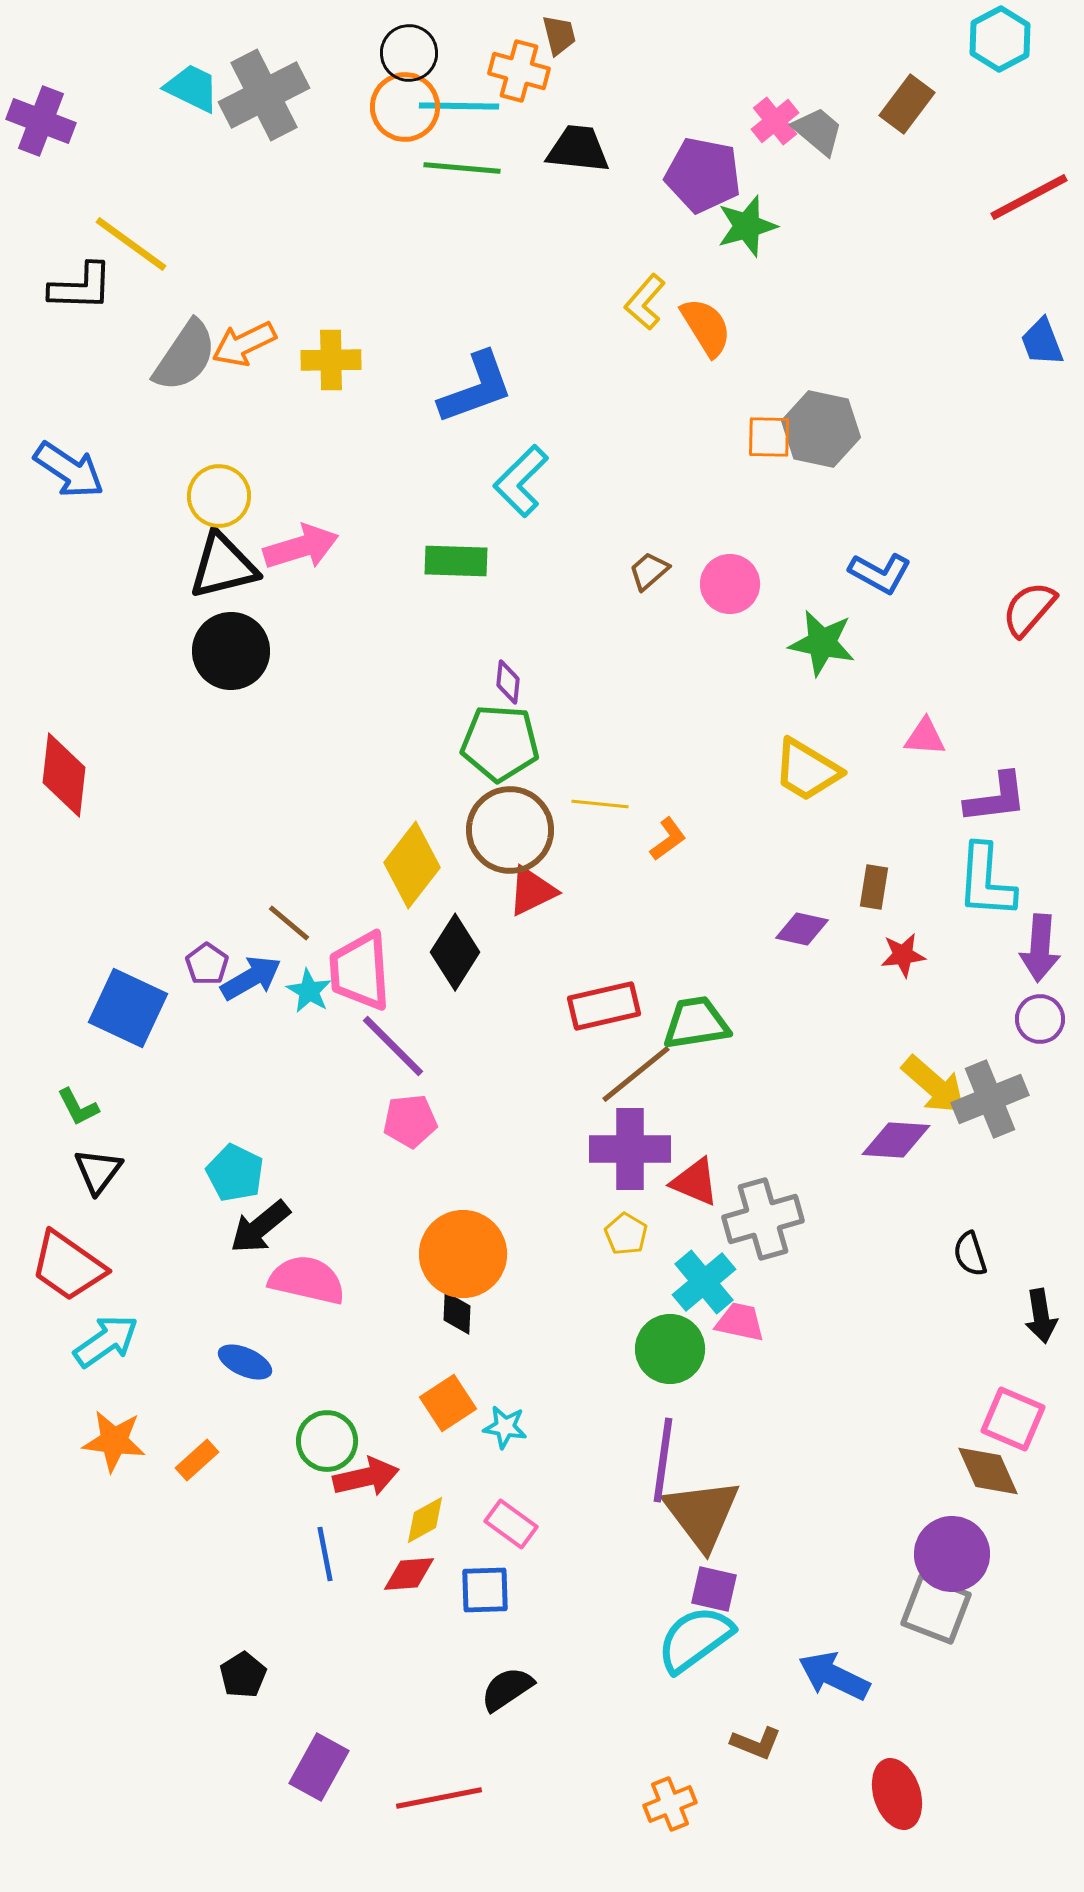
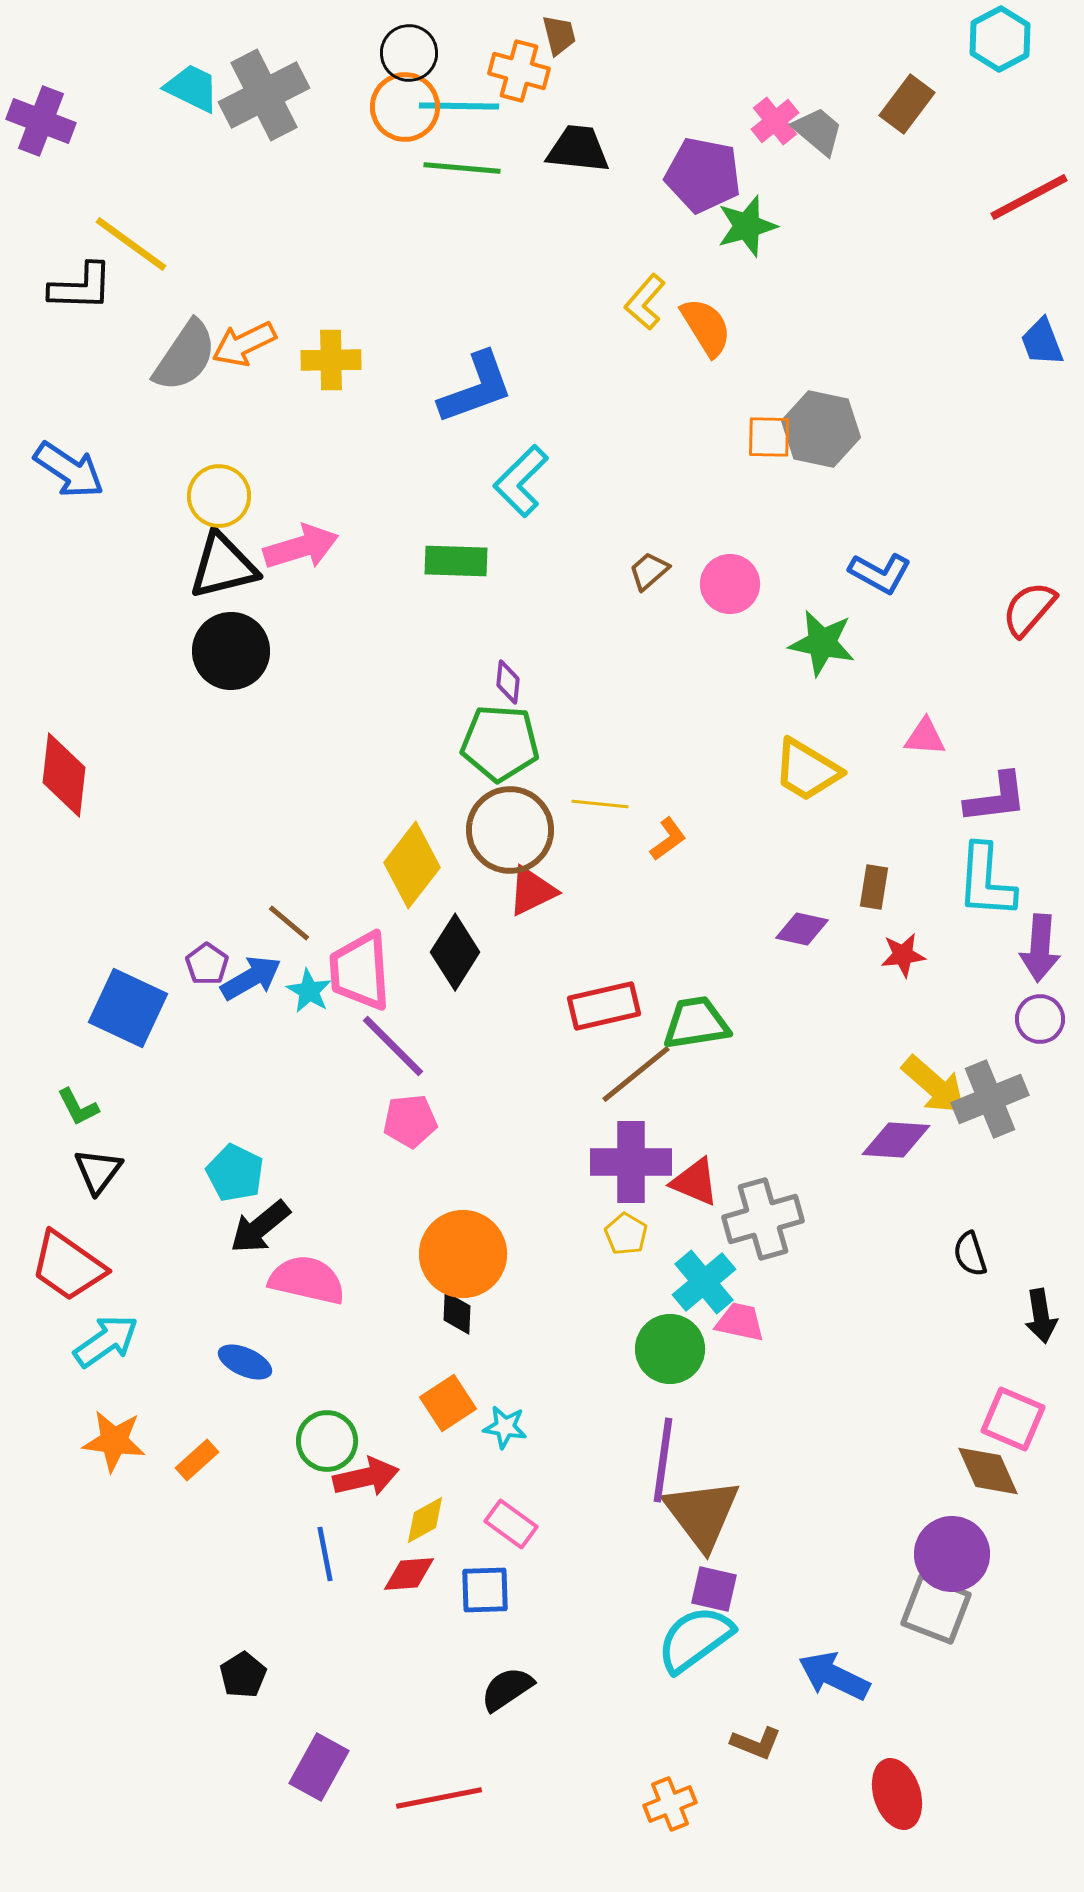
purple cross at (630, 1149): moved 1 px right, 13 px down
